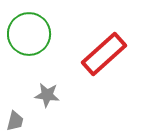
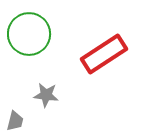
red rectangle: rotated 9 degrees clockwise
gray star: moved 1 px left
